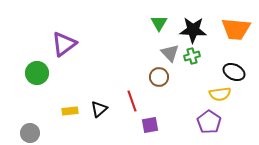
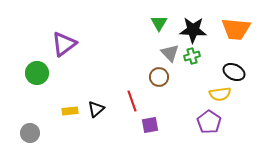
black triangle: moved 3 px left
